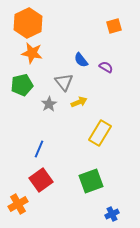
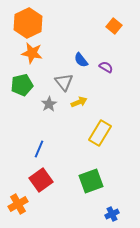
orange square: rotated 35 degrees counterclockwise
